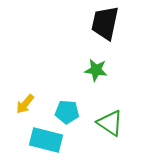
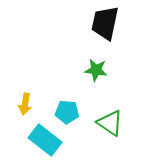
yellow arrow: rotated 30 degrees counterclockwise
cyan rectangle: moved 1 px left; rotated 24 degrees clockwise
